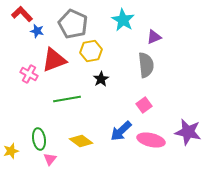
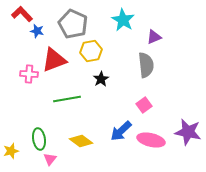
pink cross: rotated 24 degrees counterclockwise
